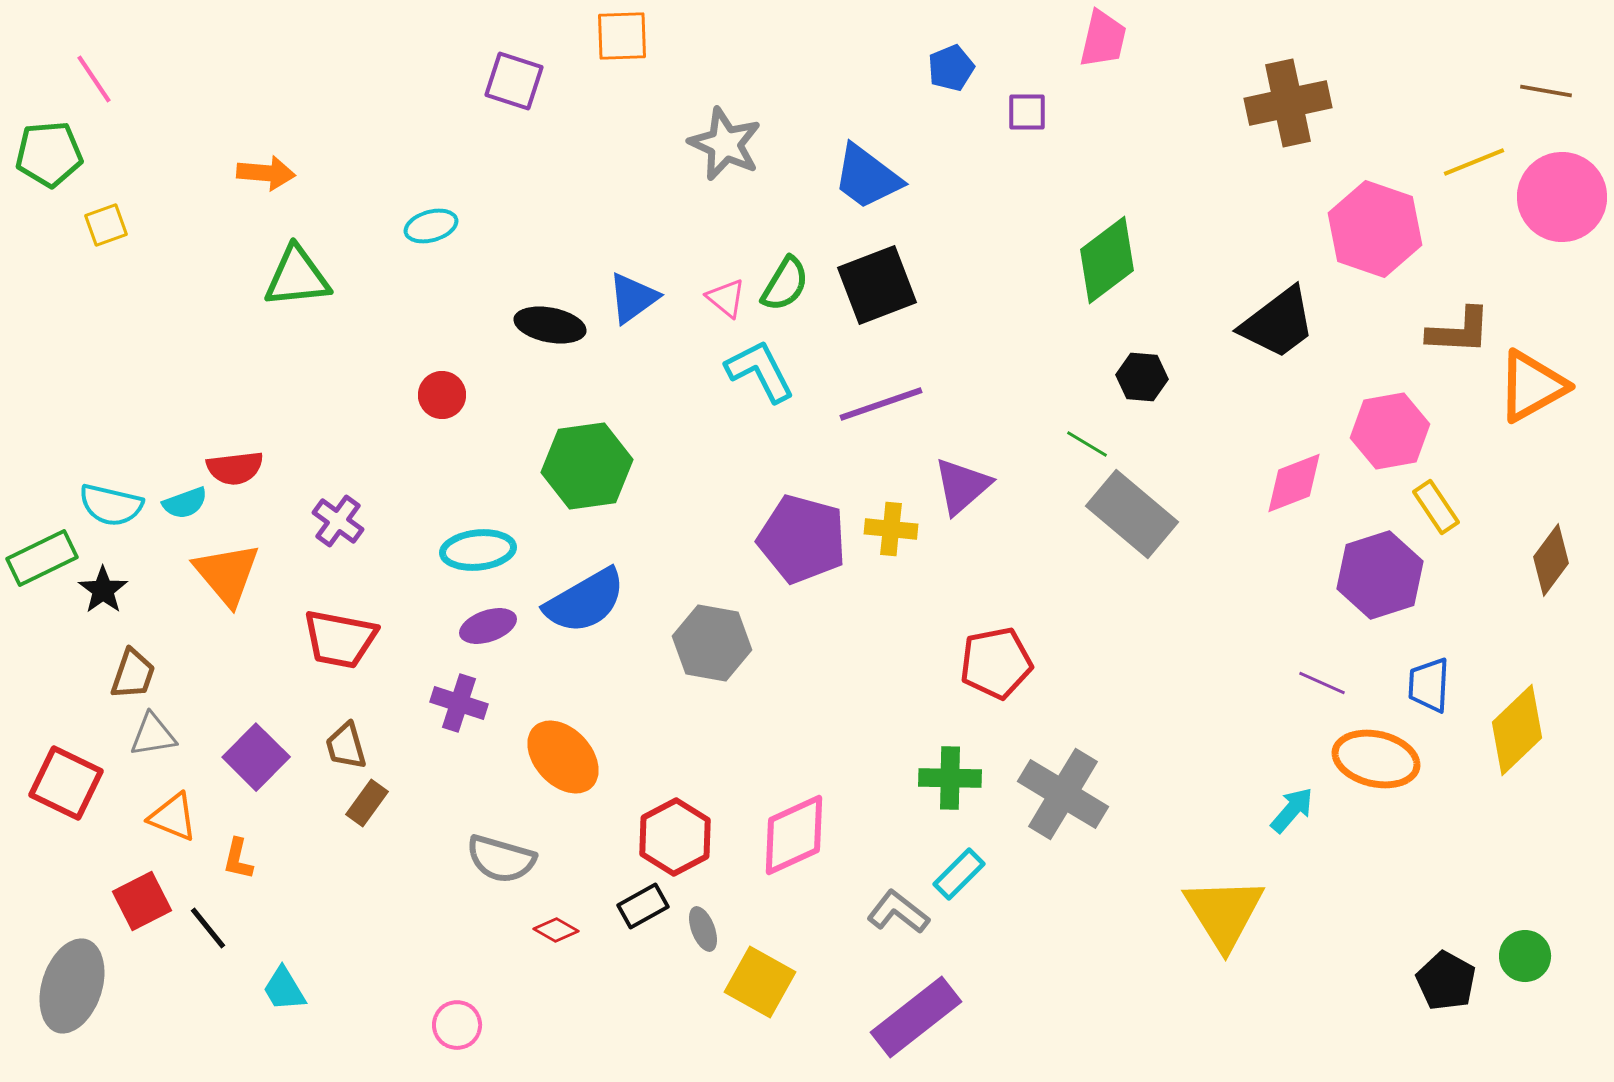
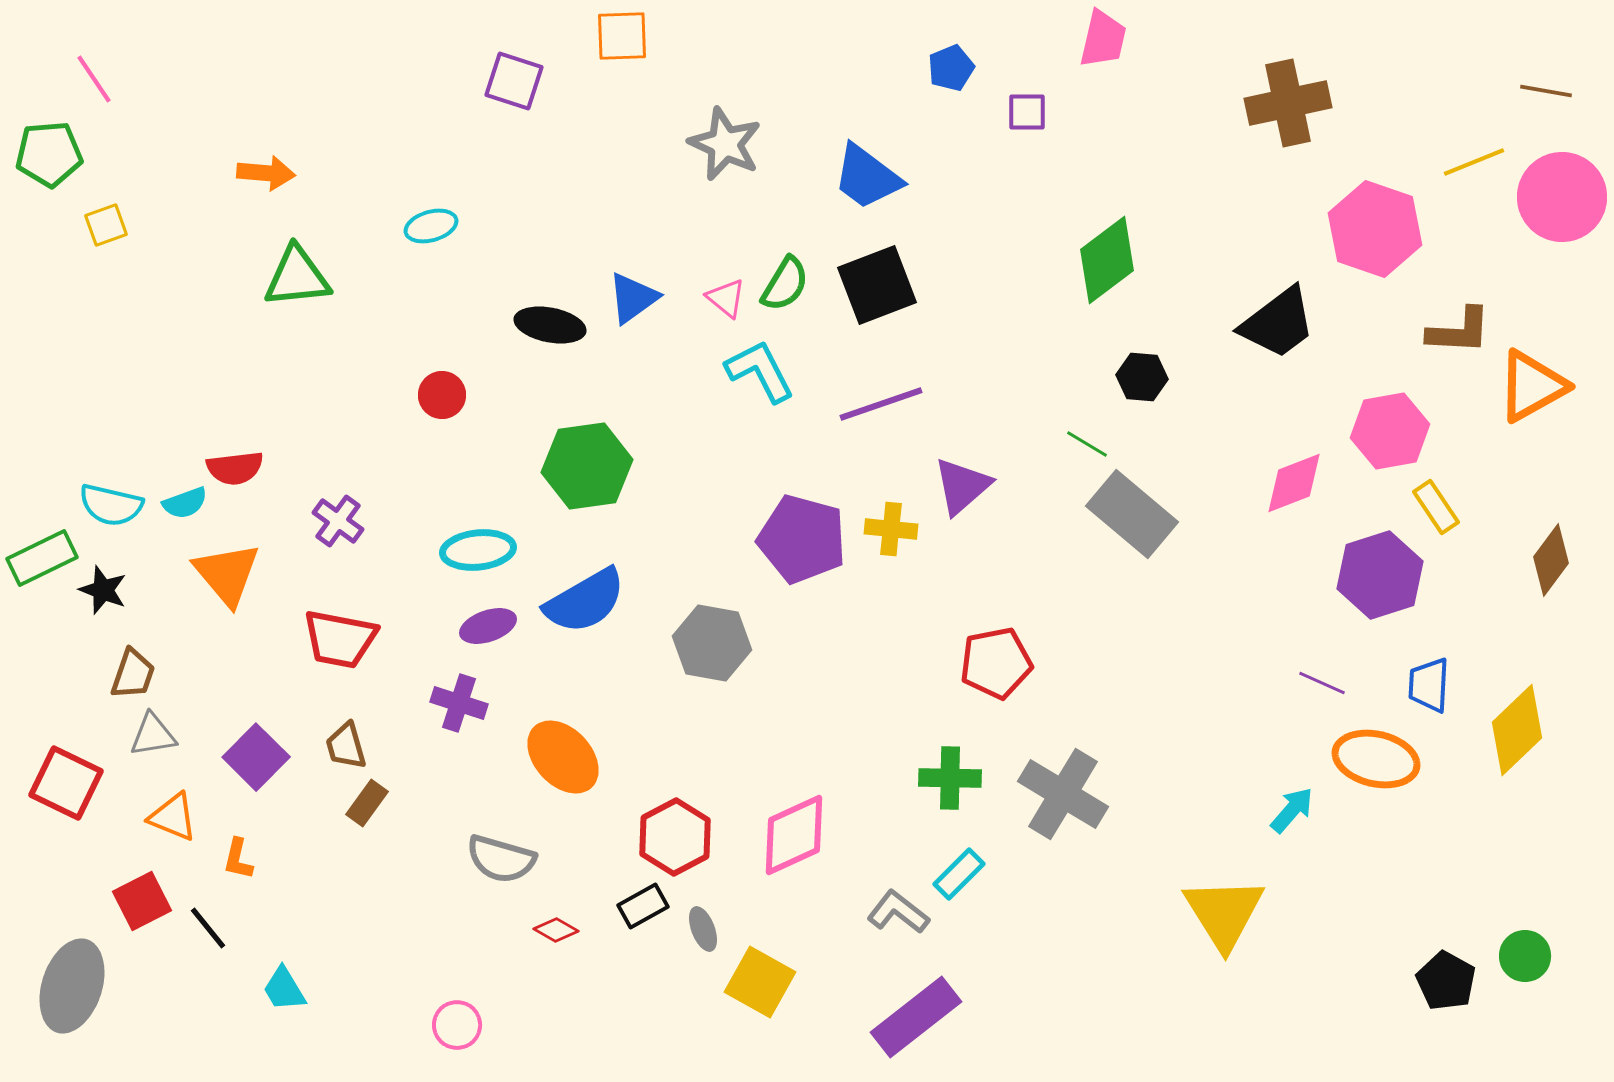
black star at (103, 590): rotated 15 degrees counterclockwise
